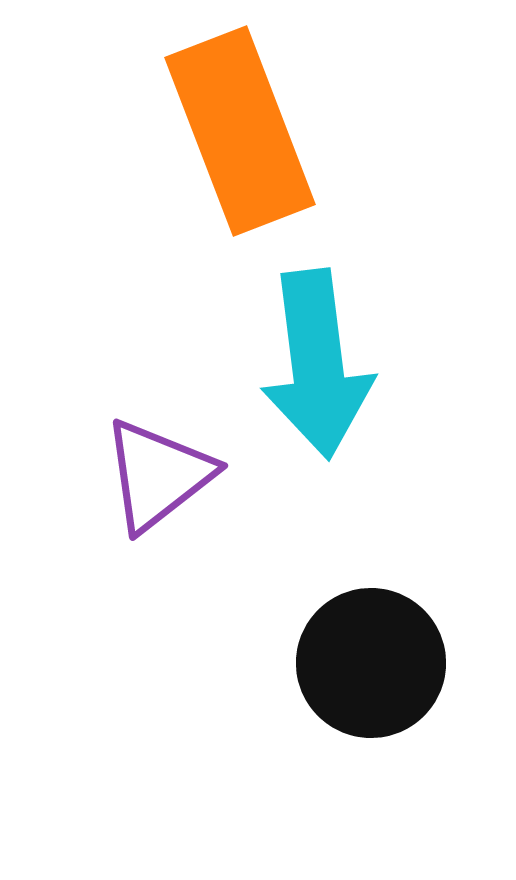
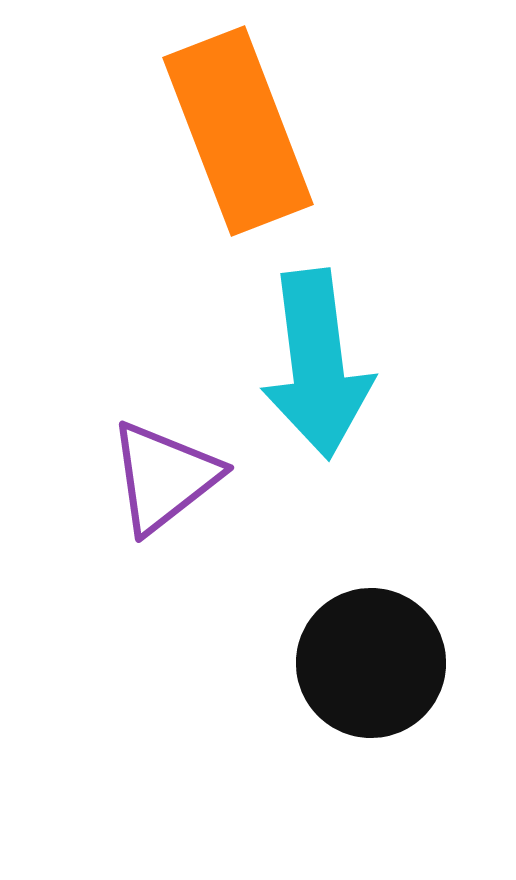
orange rectangle: moved 2 px left
purple triangle: moved 6 px right, 2 px down
